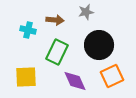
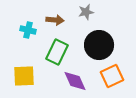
yellow square: moved 2 px left, 1 px up
